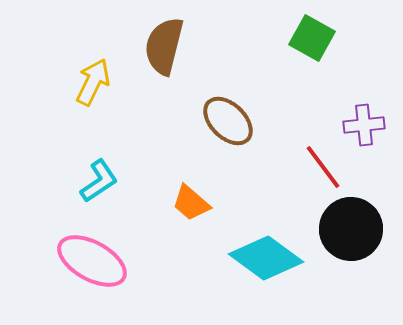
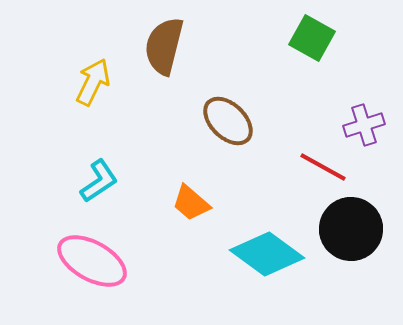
purple cross: rotated 12 degrees counterclockwise
red line: rotated 24 degrees counterclockwise
cyan diamond: moved 1 px right, 4 px up
